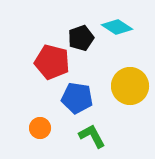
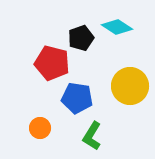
red pentagon: moved 1 px down
green L-shape: rotated 120 degrees counterclockwise
